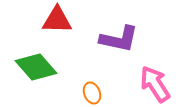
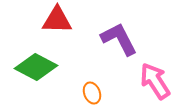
purple L-shape: rotated 129 degrees counterclockwise
green diamond: rotated 21 degrees counterclockwise
pink arrow: moved 3 px up
